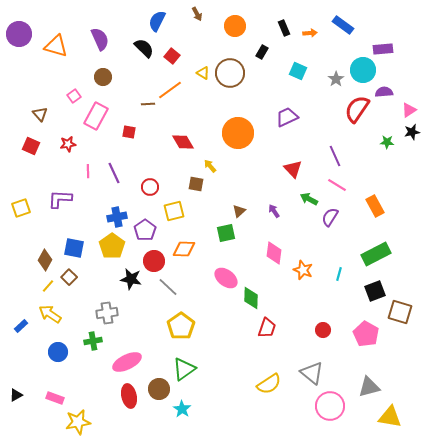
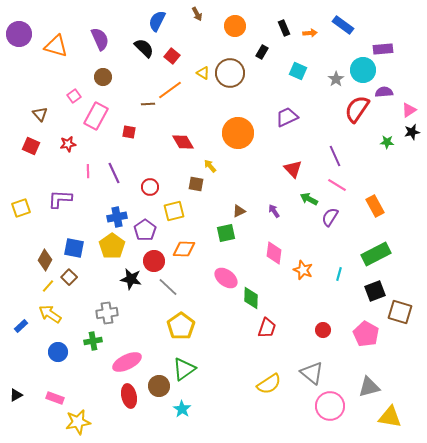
brown triangle at (239, 211): rotated 16 degrees clockwise
brown circle at (159, 389): moved 3 px up
